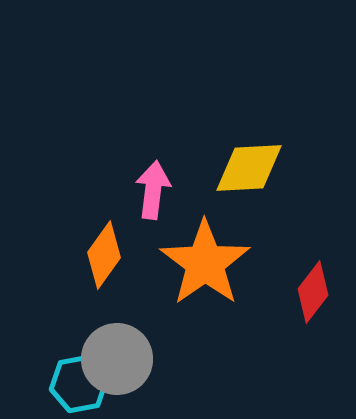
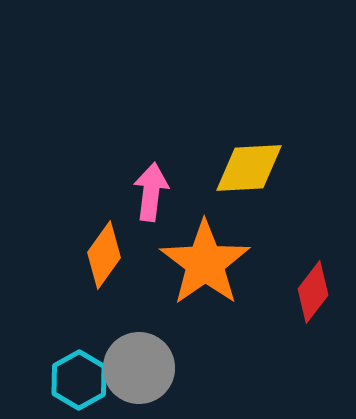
pink arrow: moved 2 px left, 2 px down
gray circle: moved 22 px right, 9 px down
cyan hexagon: moved 4 px up; rotated 18 degrees counterclockwise
